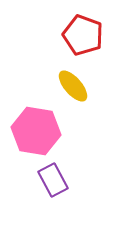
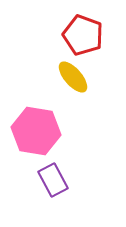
yellow ellipse: moved 9 px up
